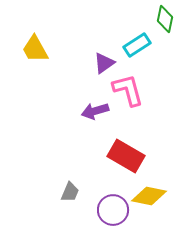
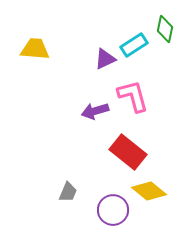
green diamond: moved 10 px down
cyan rectangle: moved 3 px left
yellow trapezoid: rotated 124 degrees clockwise
purple triangle: moved 1 px right, 4 px up; rotated 10 degrees clockwise
pink L-shape: moved 5 px right, 6 px down
red rectangle: moved 2 px right, 4 px up; rotated 9 degrees clockwise
gray trapezoid: moved 2 px left
yellow diamond: moved 5 px up; rotated 28 degrees clockwise
